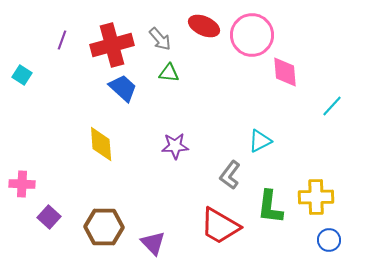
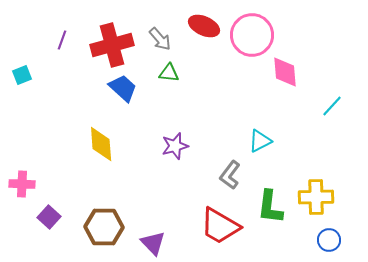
cyan square: rotated 36 degrees clockwise
purple star: rotated 12 degrees counterclockwise
